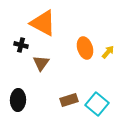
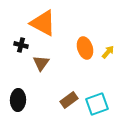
brown rectangle: rotated 18 degrees counterclockwise
cyan square: rotated 30 degrees clockwise
